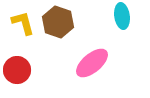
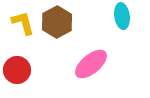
brown hexagon: moved 1 px left; rotated 12 degrees clockwise
pink ellipse: moved 1 px left, 1 px down
